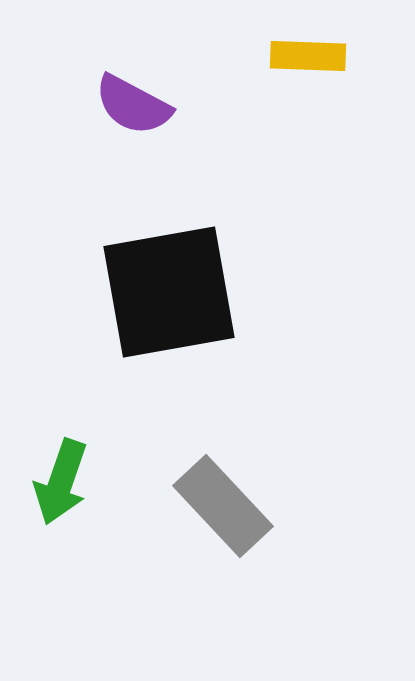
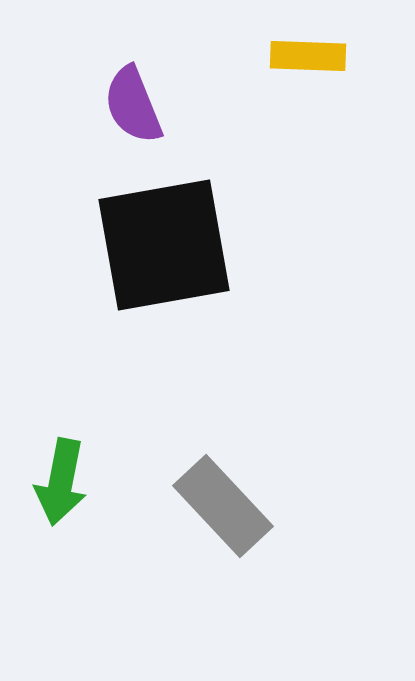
purple semicircle: rotated 40 degrees clockwise
black square: moved 5 px left, 47 px up
green arrow: rotated 8 degrees counterclockwise
